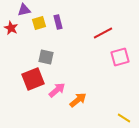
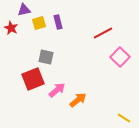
pink square: rotated 30 degrees counterclockwise
